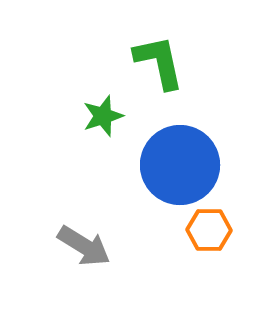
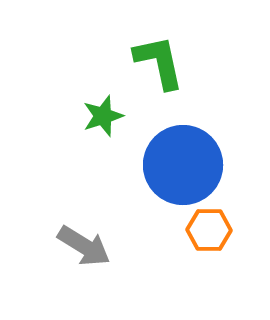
blue circle: moved 3 px right
